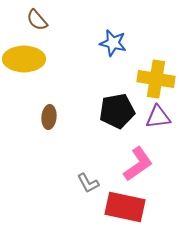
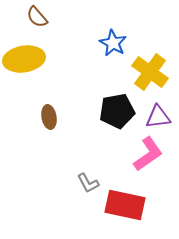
brown semicircle: moved 3 px up
blue star: rotated 16 degrees clockwise
yellow ellipse: rotated 9 degrees counterclockwise
yellow cross: moved 6 px left, 7 px up; rotated 27 degrees clockwise
brown ellipse: rotated 15 degrees counterclockwise
pink L-shape: moved 10 px right, 10 px up
red rectangle: moved 2 px up
